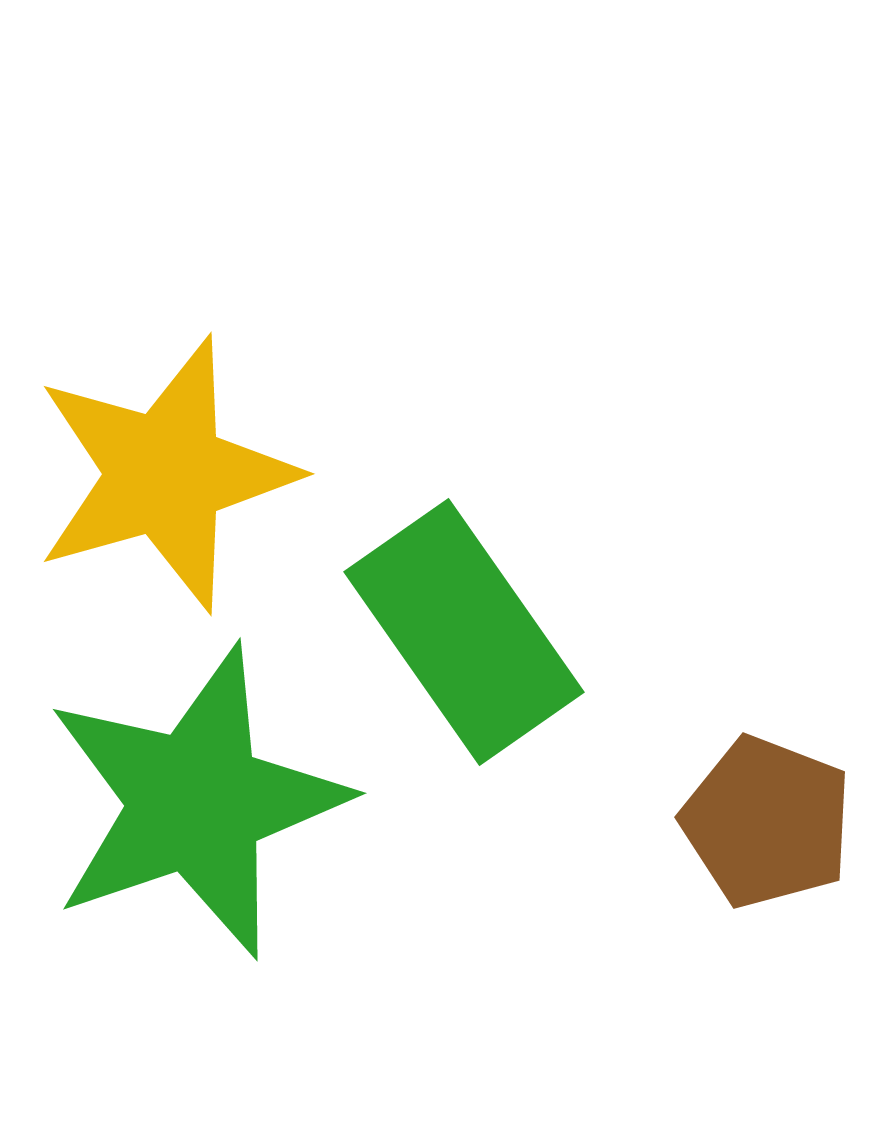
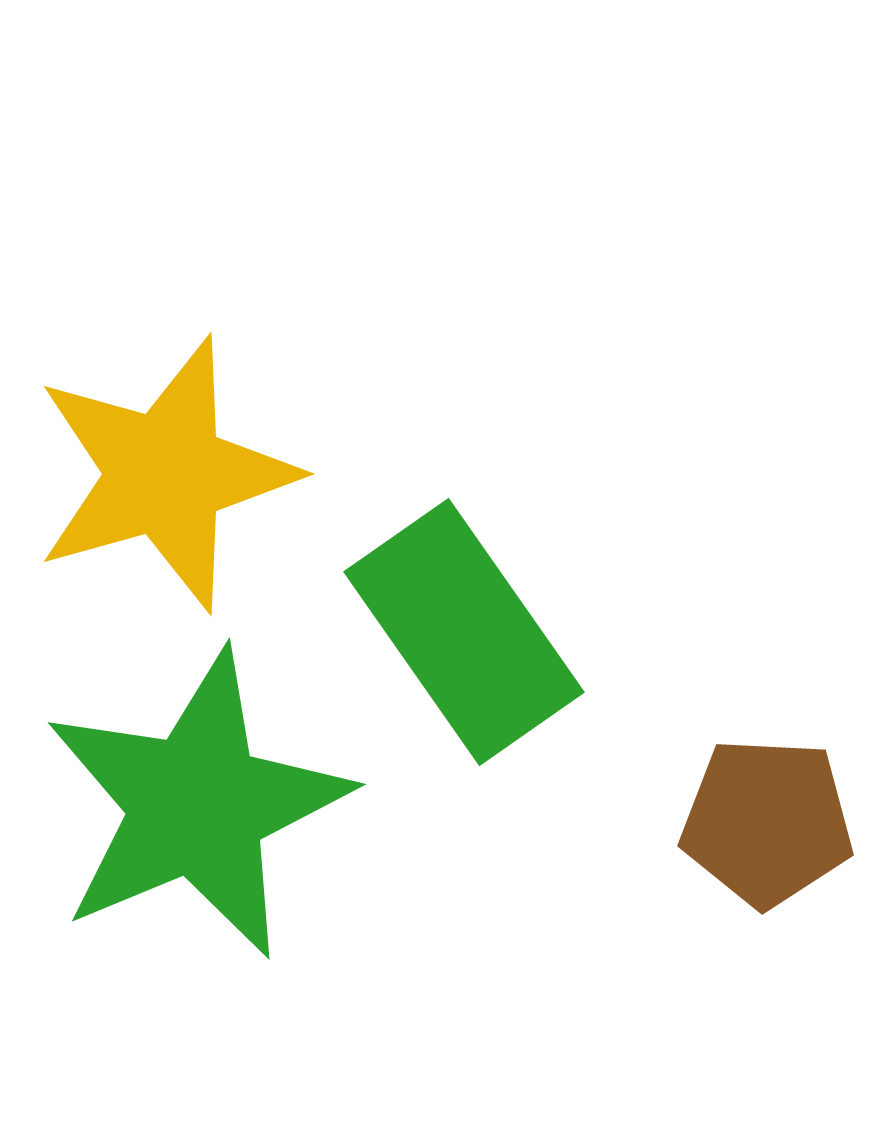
green star: moved 1 px right, 3 px down; rotated 4 degrees counterclockwise
brown pentagon: rotated 18 degrees counterclockwise
